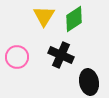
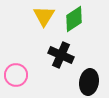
pink circle: moved 1 px left, 18 px down
black ellipse: rotated 20 degrees clockwise
